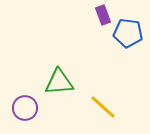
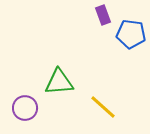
blue pentagon: moved 3 px right, 1 px down
